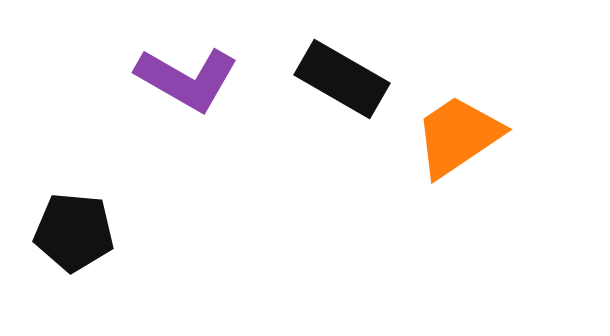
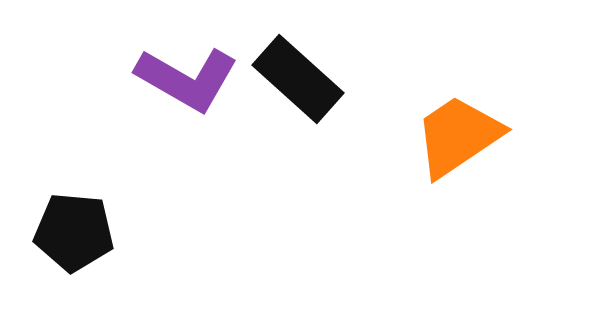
black rectangle: moved 44 px left; rotated 12 degrees clockwise
